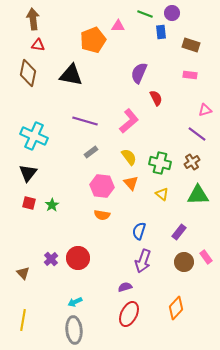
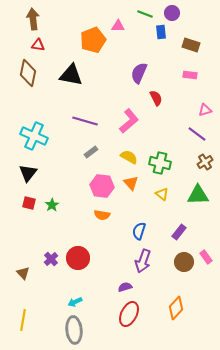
yellow semicircle at (129, 157): rotated 24 degrees counterclockwise
brown cross at (192, 162): moved 13 px right
